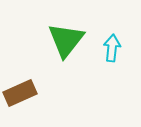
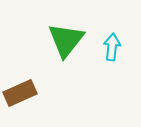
cyan arrow: moved 1 px up
